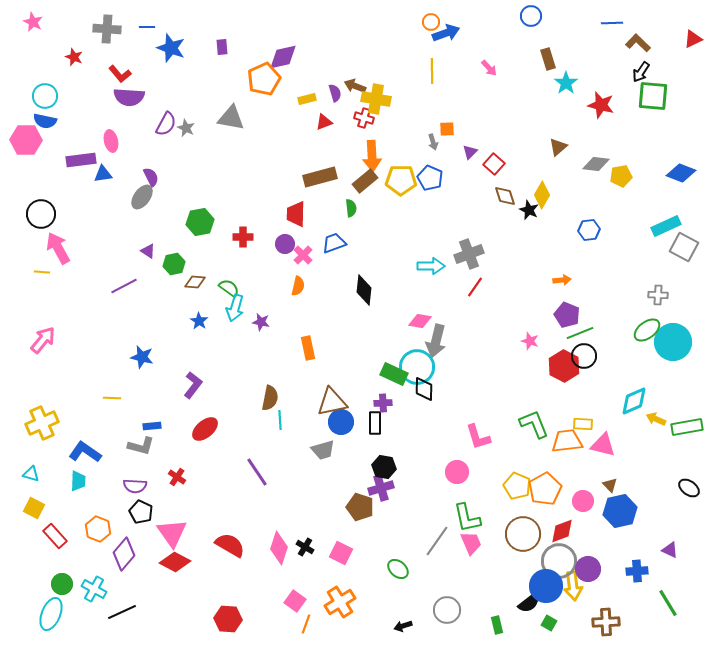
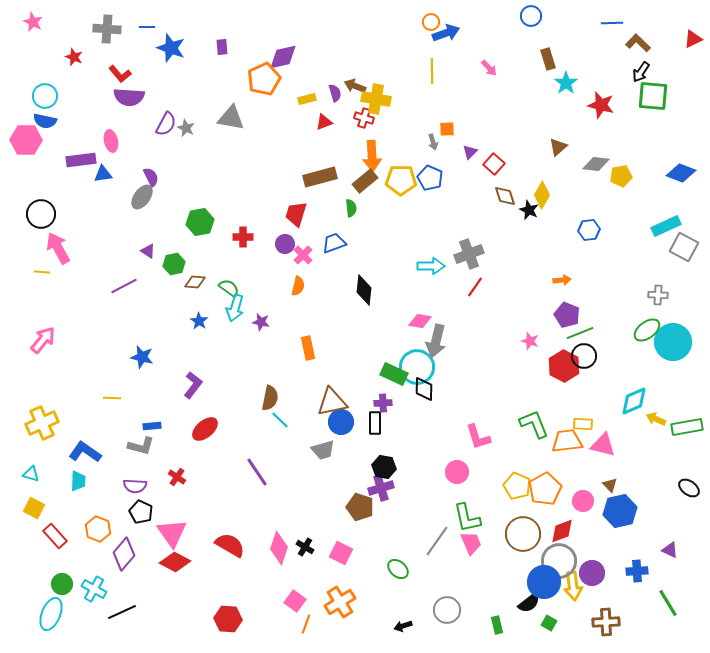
red trapezoid at (296, 214): rotated 16 degrees clockwise
cyan line at (280, 420): rotated 42 degrees counterclockwise
purple circle at (588, 569): moved 4 px right, 4 px down
blue circle at (546, 586): moved 2 px left, 4 px up
